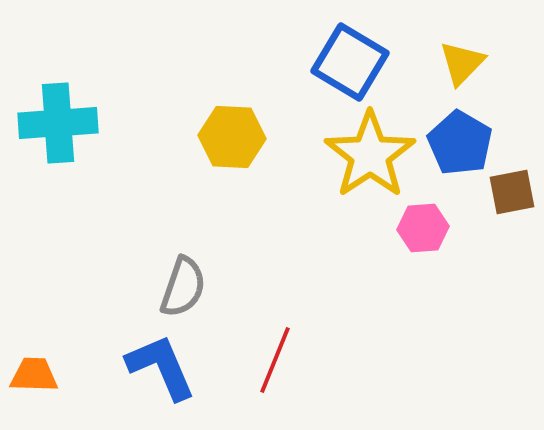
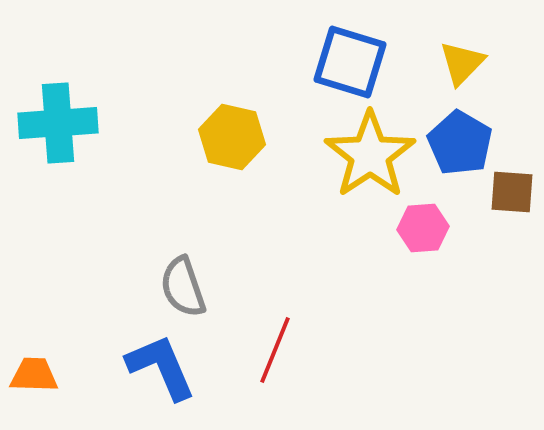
blue square: rotated 14 degrees counterclockwise
yellow hexagon: rotated 10 degrees clockwise
brown square: rotated 15 degrees clockwise
gray semicircle: rotated 142 degrees clockwise
red line: moved 10 px up
